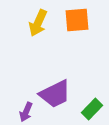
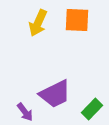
orange square: rotated 8 degrees clockwise
purple arrow: moved 1 px left; rotated 60 degrees counterclockwise
